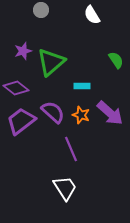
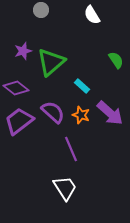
cyan rectangle: rotated 42 degrees clockwise
purple trapezoid: moved 2 px left
